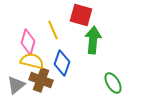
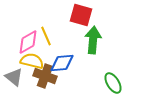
yellow line: moved 7 px left, 6 px down
pink diamond: rotated 45 degrees clockwise
blue diamond: rotated 65 degrees clockwise
brown cross: moved 4 px right, 4 px up
gray triangle: moved 2 px left, 8 px up; rotated 42 degrees counterclockwise
